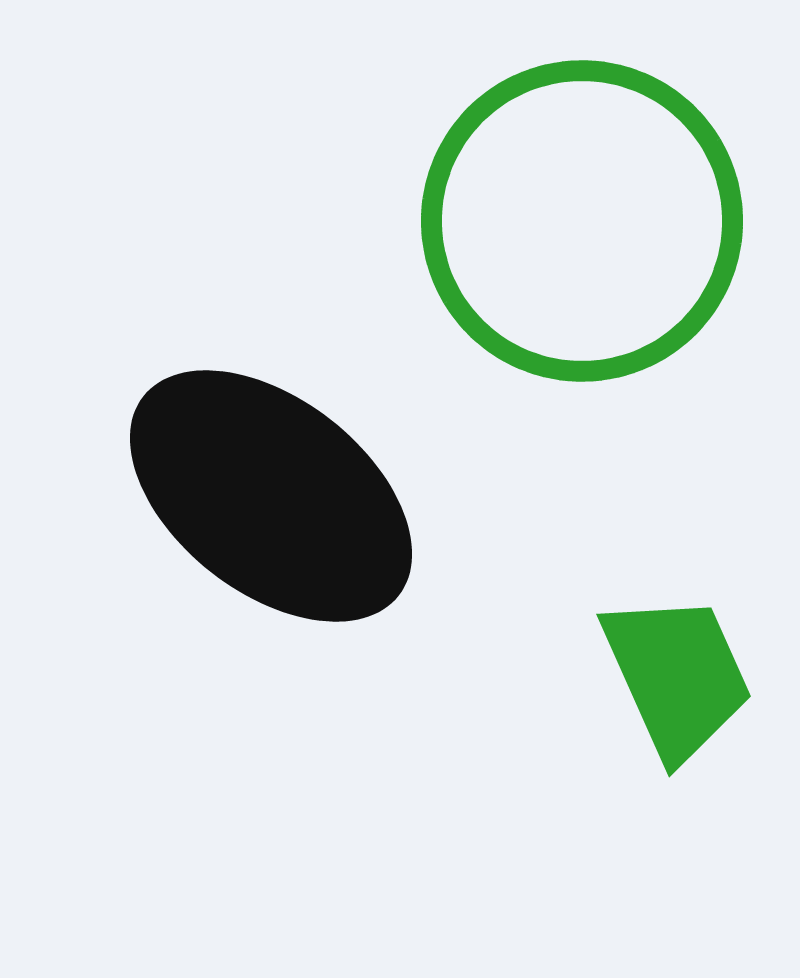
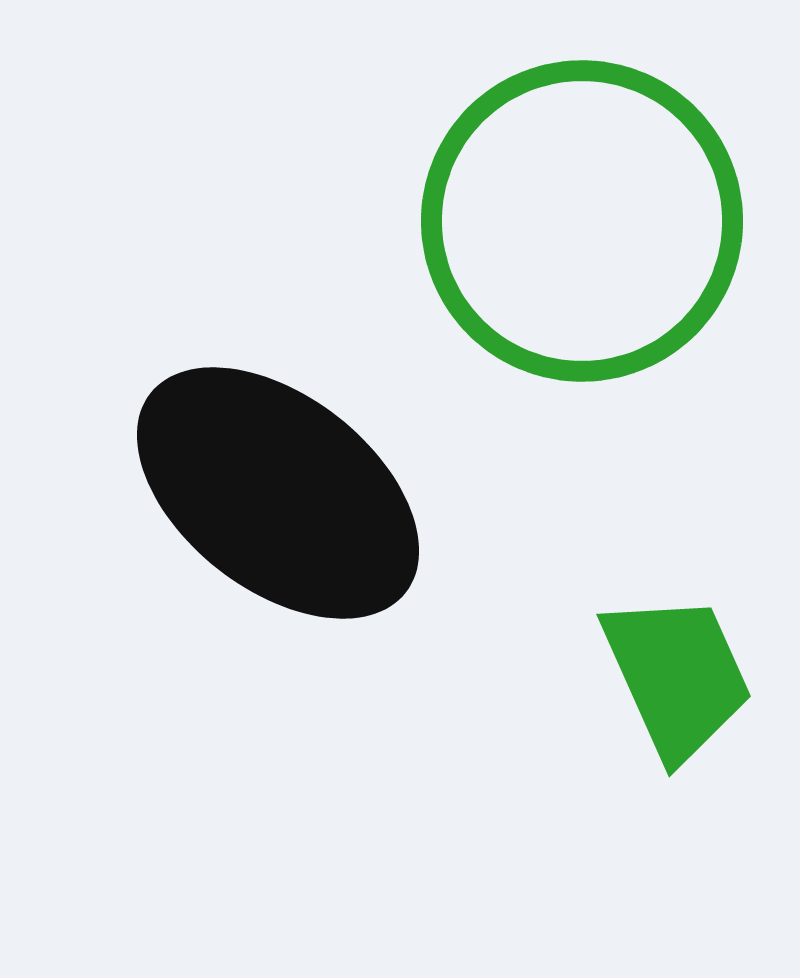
black ellipse: moved 7 px right, 3 px up
